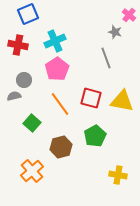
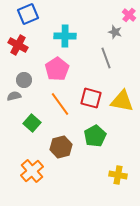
cyan cross: moved 10 px right, 5 px up; rotated 25 degrees clockwise
red cross: rotated 18 degrees clockwise
